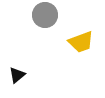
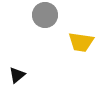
yellow trapezoid: rotated 28 degrees clockwise
